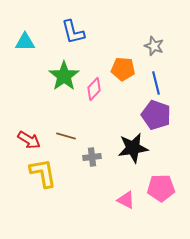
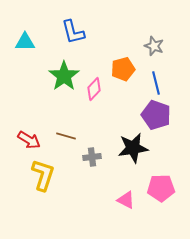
orange pentagon: rotated 20 degrees counterclockwise
yellow L-shape: moved 2 px down; rotated 28 degrees clockwise
